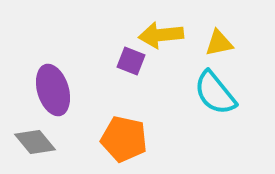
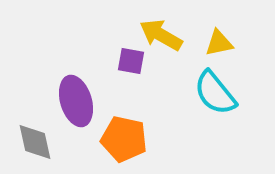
yellow arrow: rotated 36 degrees clockwise
purple square: rotated 12 degrees counterclockwise
purple ellipse: moved 23 px right, 11 px down
gray diamond: rotated 27 degrees clockwise
